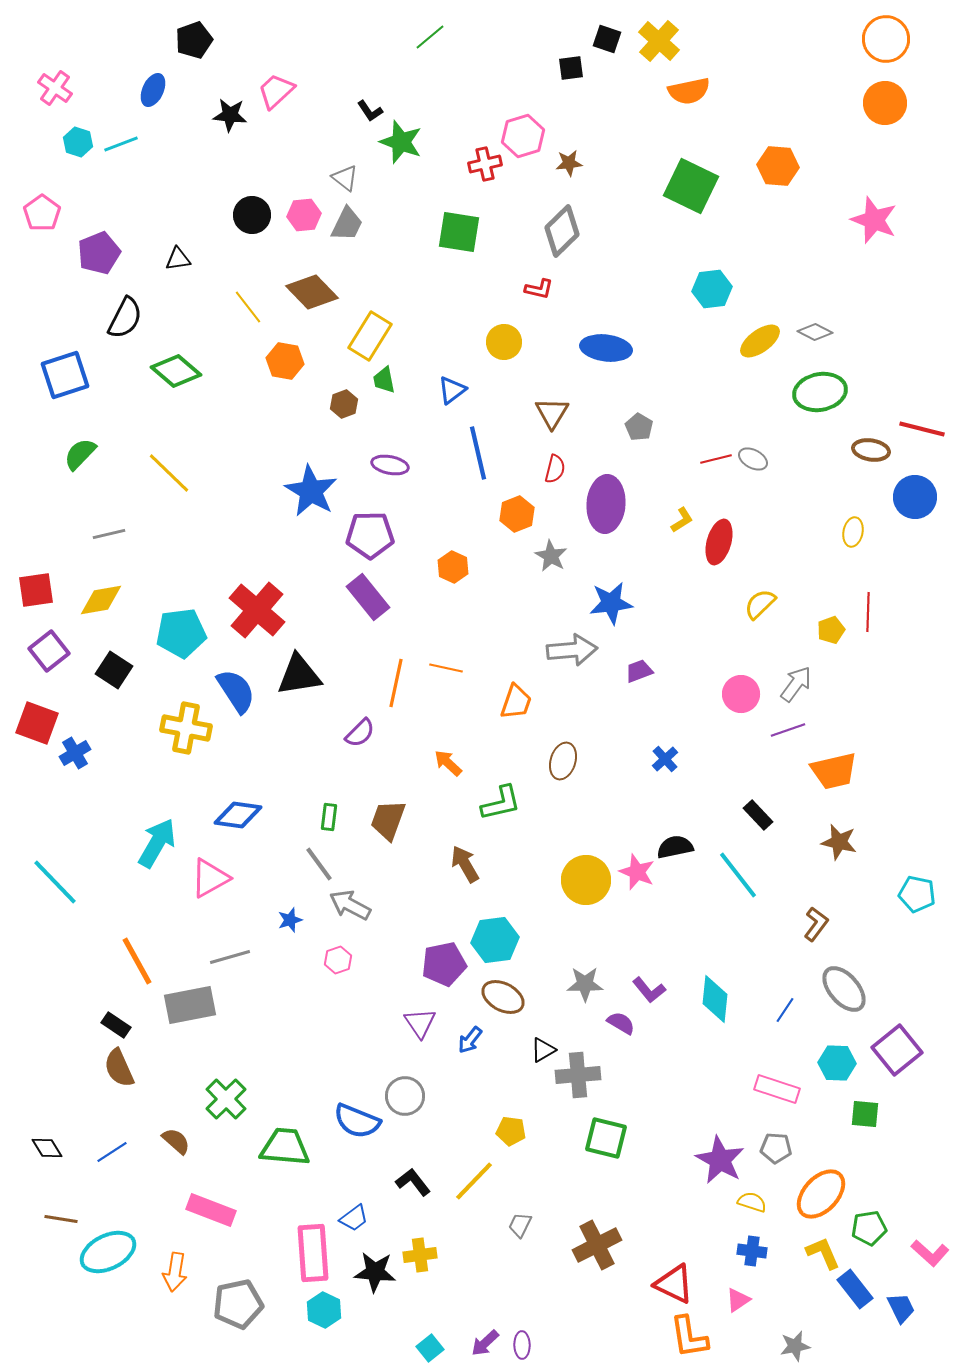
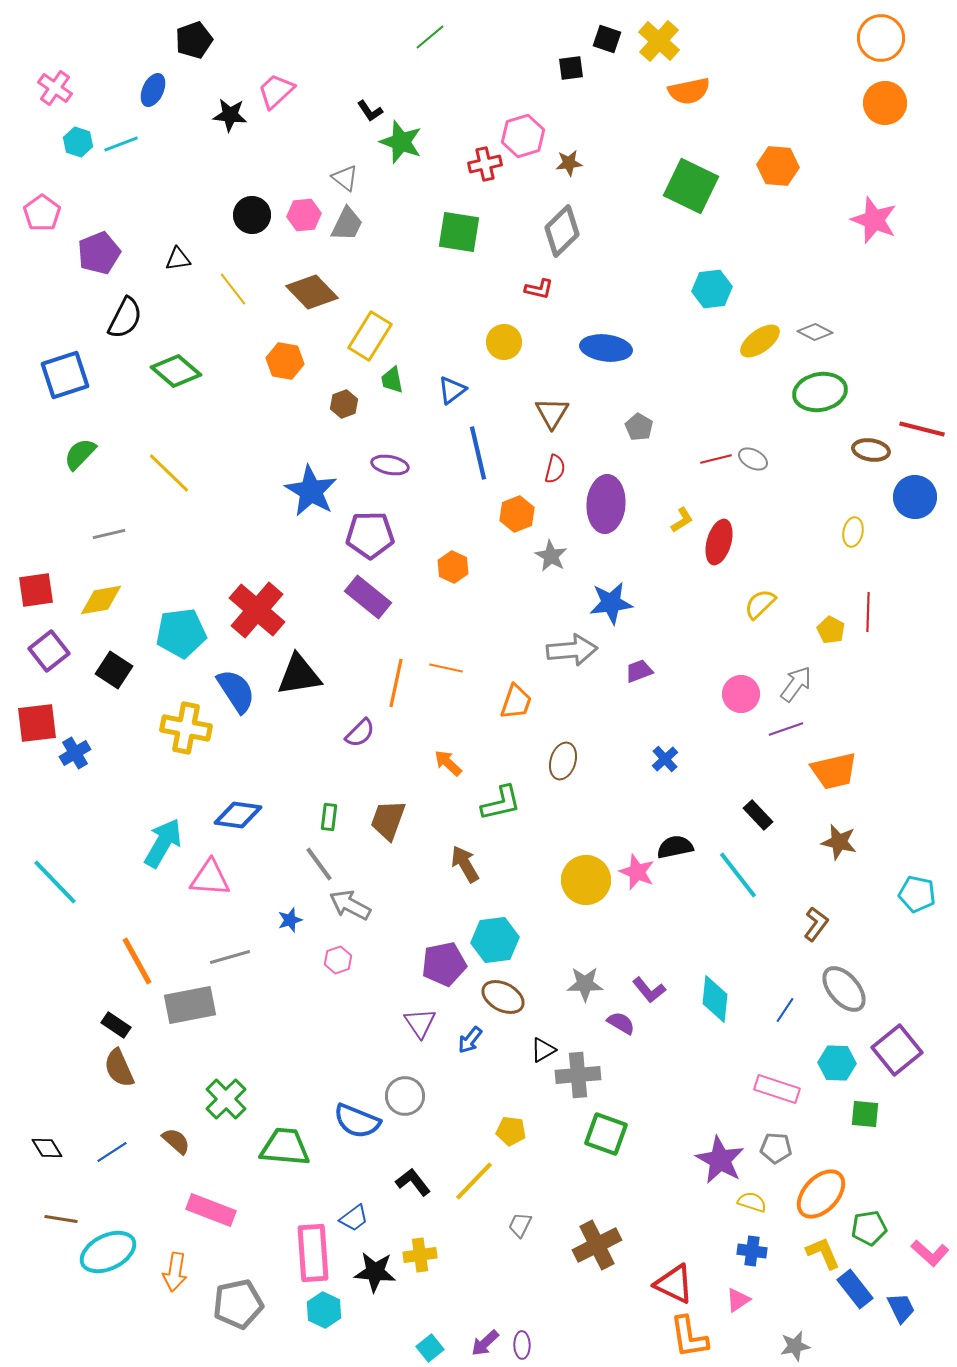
orange circle at (886, 39): moved 5 px left, 1 px up
yellow line at (248, 307): moved 15 px left, 18 px up
green trapezoid at (384, 380): moved 8 px right
purple rectangle at (368, 597): rotated 12 degrees counterclockwise
yellow pentagon at (831, 630): rotated 24 degrees counterclockwise
red square at (37, 723): rotated 27 degrees counterclockwise
purple line at (788, 730): moved 2 px left, 1 px up
cyan arrow at (157, 843): moved 6 px right
pink triangle at (210, 878): rotated 33 degrees clockwise
green square at (606, 1138): moved 4 px up; rotated 6 degrees clockwise
